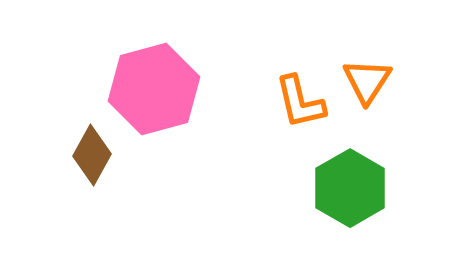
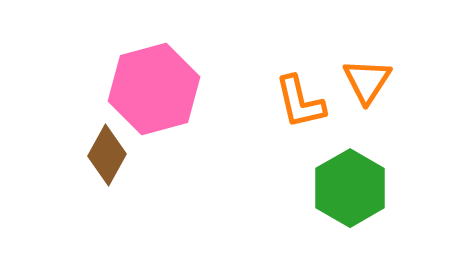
brown diamond: moved 15 px right
